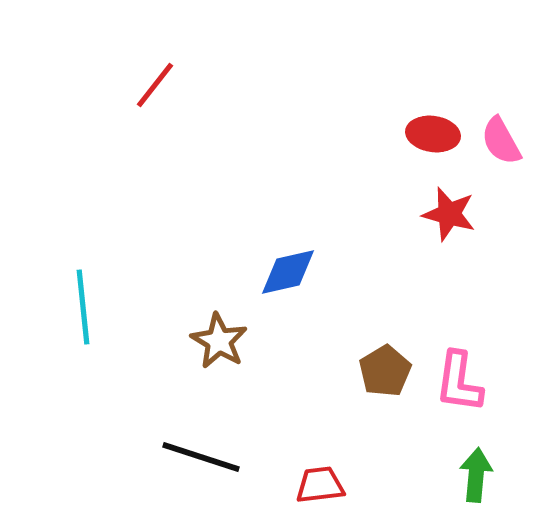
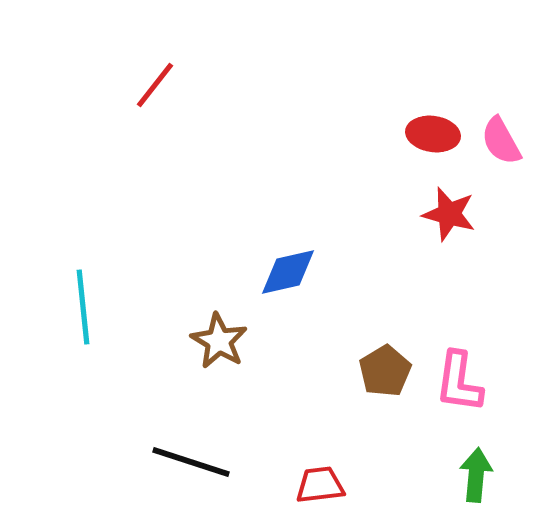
black line: moved 10 px left, 5 px down
